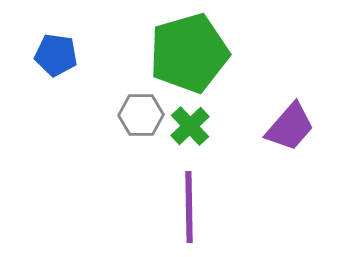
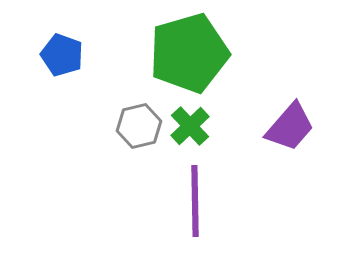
blue pentagon: moved 6 px right; rotated 12 degrees clockwise
gray hexagon: moved 2 px left, 11 px down; rotated 12 degrees counterclockwise
purple line: moved 6 px right, 6 px up
